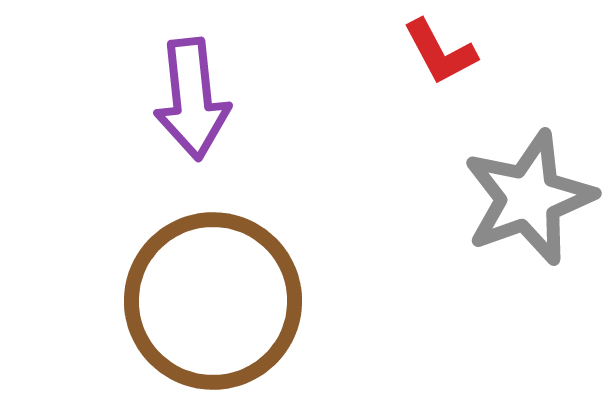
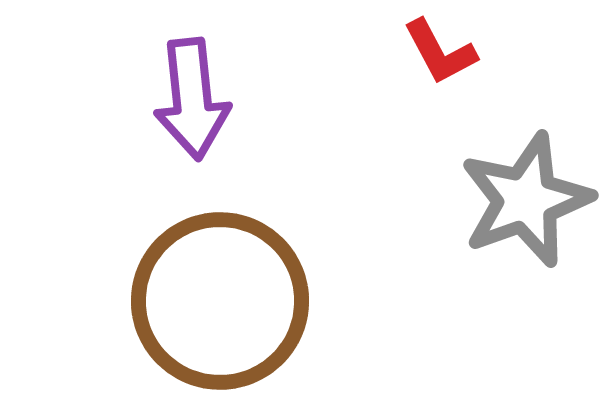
gray star: moved 3 px left, 2 px down
brown circle: moved 7 px right
